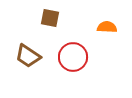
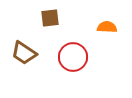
brown square: rotated 18 degrees counterclockwise
brown trapezoid: moved 4 px left, 3 px up
